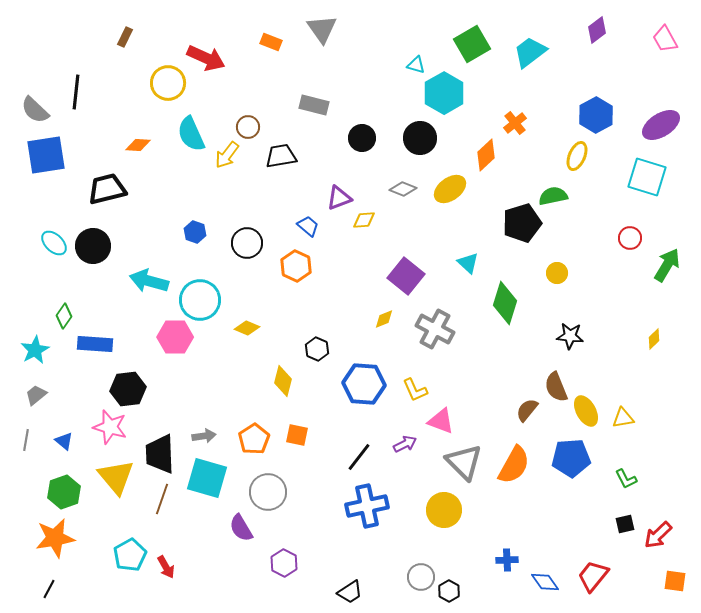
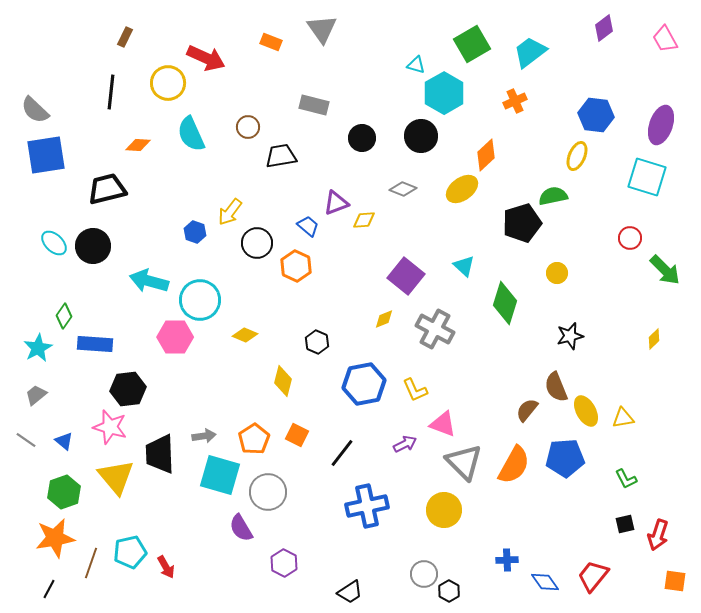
purple diamond at (597, 30): moved 7 px right, 2 px up
black line at (76, 92): moved 35 px right
blue hexagon at (596, 115): rotated 24 degrees counterclockwise
orange cross at (515, 123): moved 22 px up; rotated 15 degrees clockwise
purple ellipse at (661, 125): rotated 39 degrees counterclockwise
black circle at (420, 138): moved 1 px right, 2 px up
yellow arrow at (227, 155): moved 3 px right, 57 px down
yellow ellipse at (450, 189): moved 12 px right
purple triangle at (339, 198): moved 3 px left, 5 px down
black circle at (247, 243): moved 10 px right
cyan triangle at (468, 263): moved 4 px left, 3 px down
green arrow at (667, 265): moved 2 px left, 5 px down; rotated 104 degrees clockwise
yellow diamond at (247, 328): moved 2 px left, 7 px down
black star at (570, 336): rotated 20 degrees counterclockwise
black hexagon at (317, 349): moved 7 px up
cyan star at (35, 350): moved 3 px right, 2 px up
blue hexagon at (364, 384): rotated 15 degrees counterclockwise
pink triangle at (441, 421): moved 2 px right, 3 px down
orange square at (297, 435): rotated 15 degrees clockwise
gray line at (26, 440): rotated 65 degrees counterclockwise
black line at (359, 457): moved 17 px left, 4 px up
blue pentagon at (571, 458): moved 6 px left
cyan square at (207, 478): moved 13 px right, 3 px up
brown line at (162, 499): moved 71 px left, 64 px down
red arrow at (658, 535): rotated 28 degrees counterclockwise
cyan pentagon at (130, 555): moved 3 px up; rotated 16 degrees clockwise
gray circle at (421, 577): moved 3 px right, 3 px up
